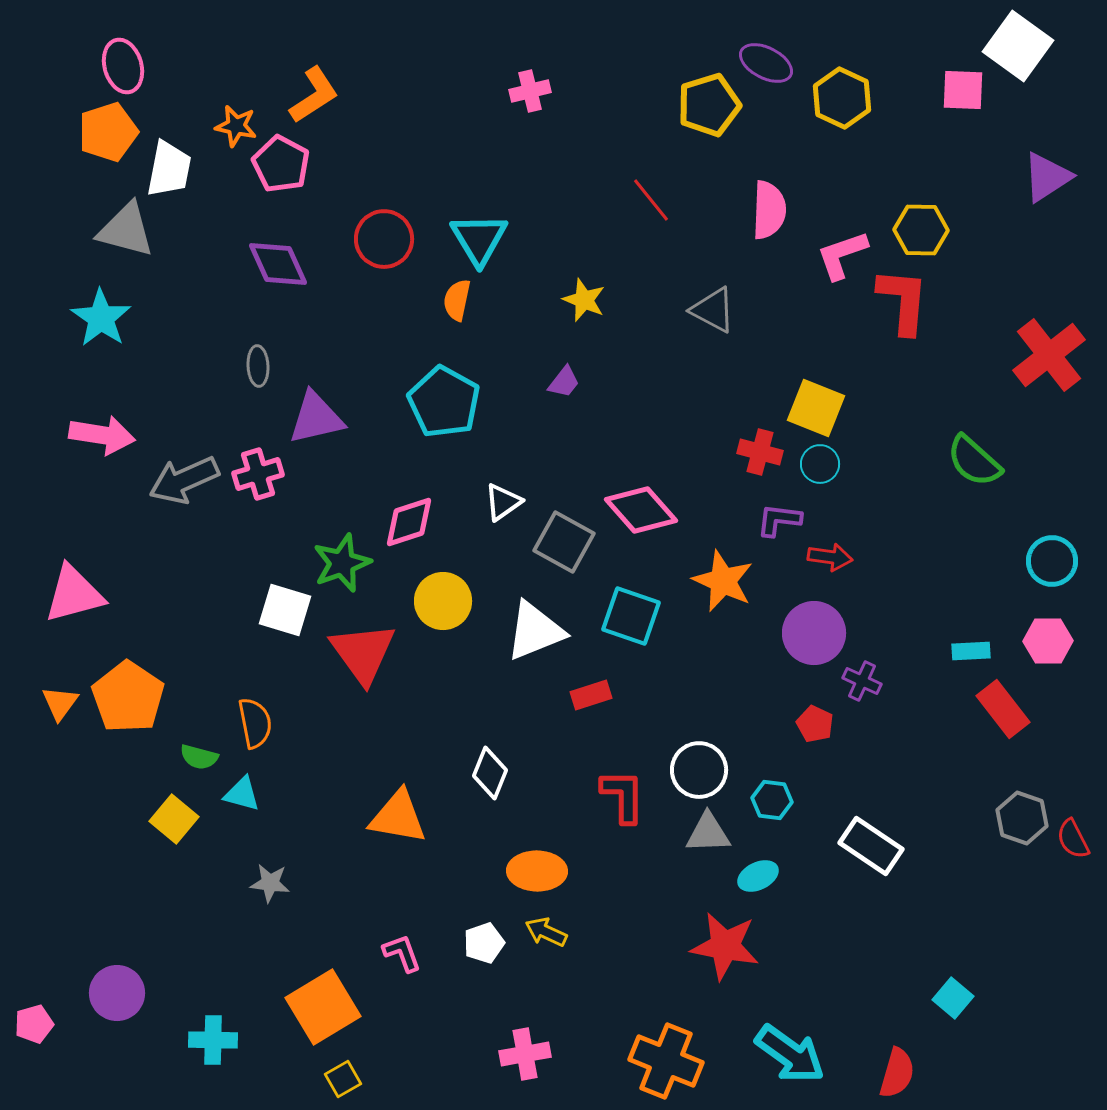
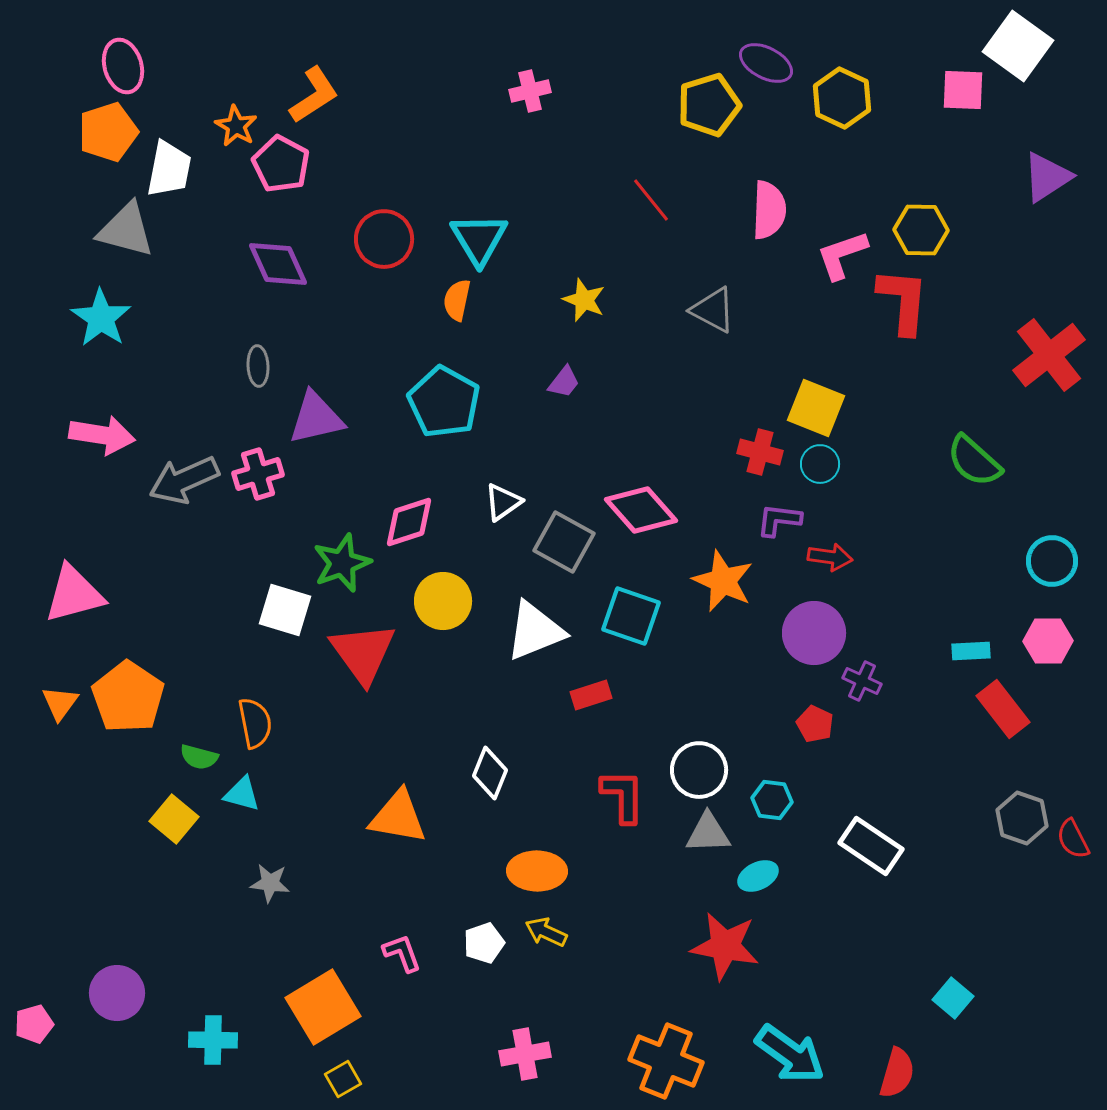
orange star at (236, 126): rotated 18 degrees clockwise
